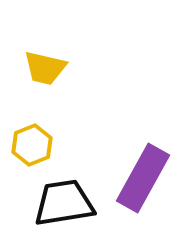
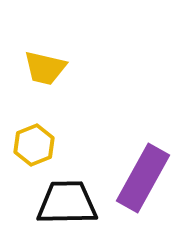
yellow hexagon: moved 2 px right
black trapezoid: moved 3 px right; rotated 8 degrees clockwise
